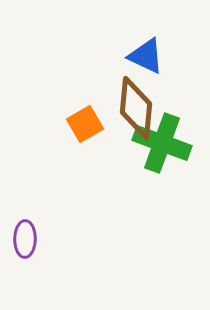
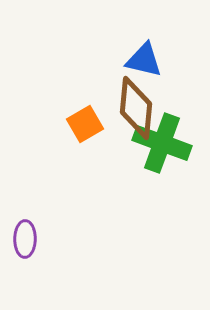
blue triangle: moved 2 px left, 4 px down; rotated 12 degrees counterclockwise
